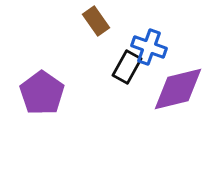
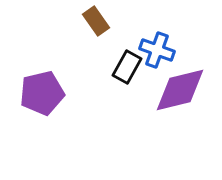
blue cross: moved 8 px right, 3 px down
purple diamond: moved 2 px right, 1 px down
purple pentagon: rotated 24 degrees clockwise
